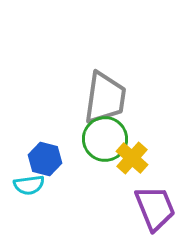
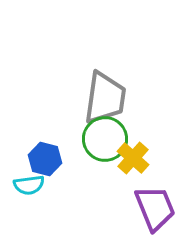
yellow cross: moved 1 px right
